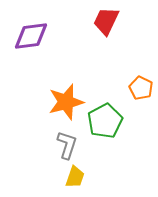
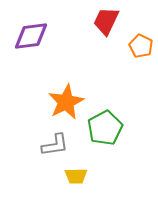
orange pentagon: moved 42 px up
orange star: rotated 12 degrees counterclockwise
green pentagon: moved 7 px down
gray L-shape: moved 12 px left; rotated 64 degrees clockwise
yellow trapezoid: moved 1 px right, 1 px up; rotated 70 degrees clockwise
